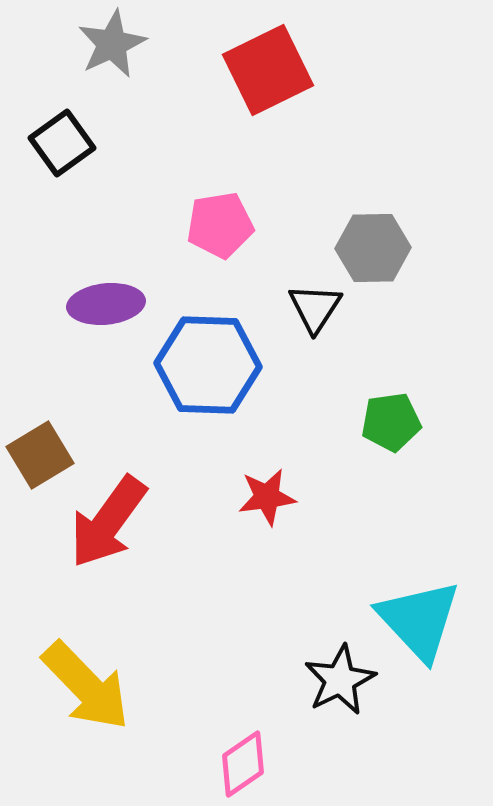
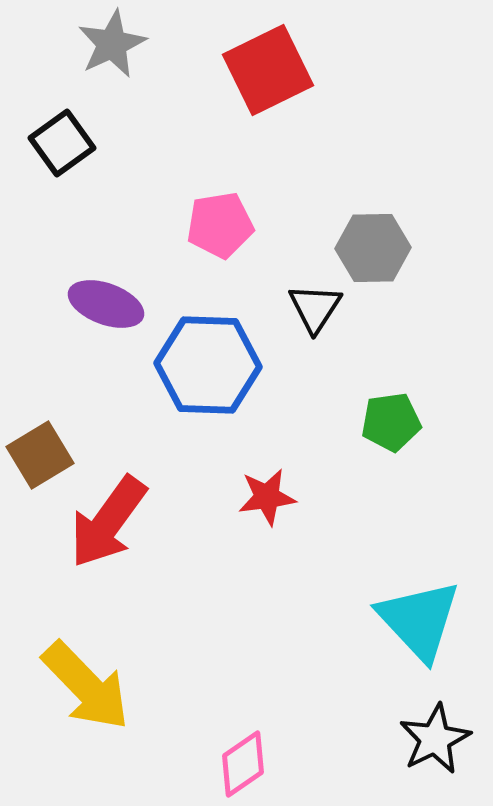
purple ellipse: rotated 26 degrees clockwise
black star: moved 95 px right, 59 px down
